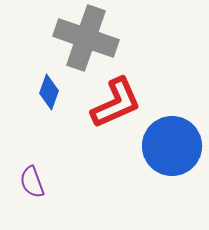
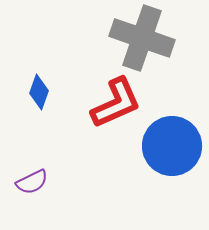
gray cross: moved 56 px right
blue diamond: moved 10 px left
purple semicircle: rotated 96 degrees counterclockwise
